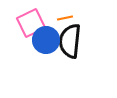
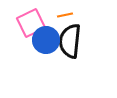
orange line: moved 3 px up
